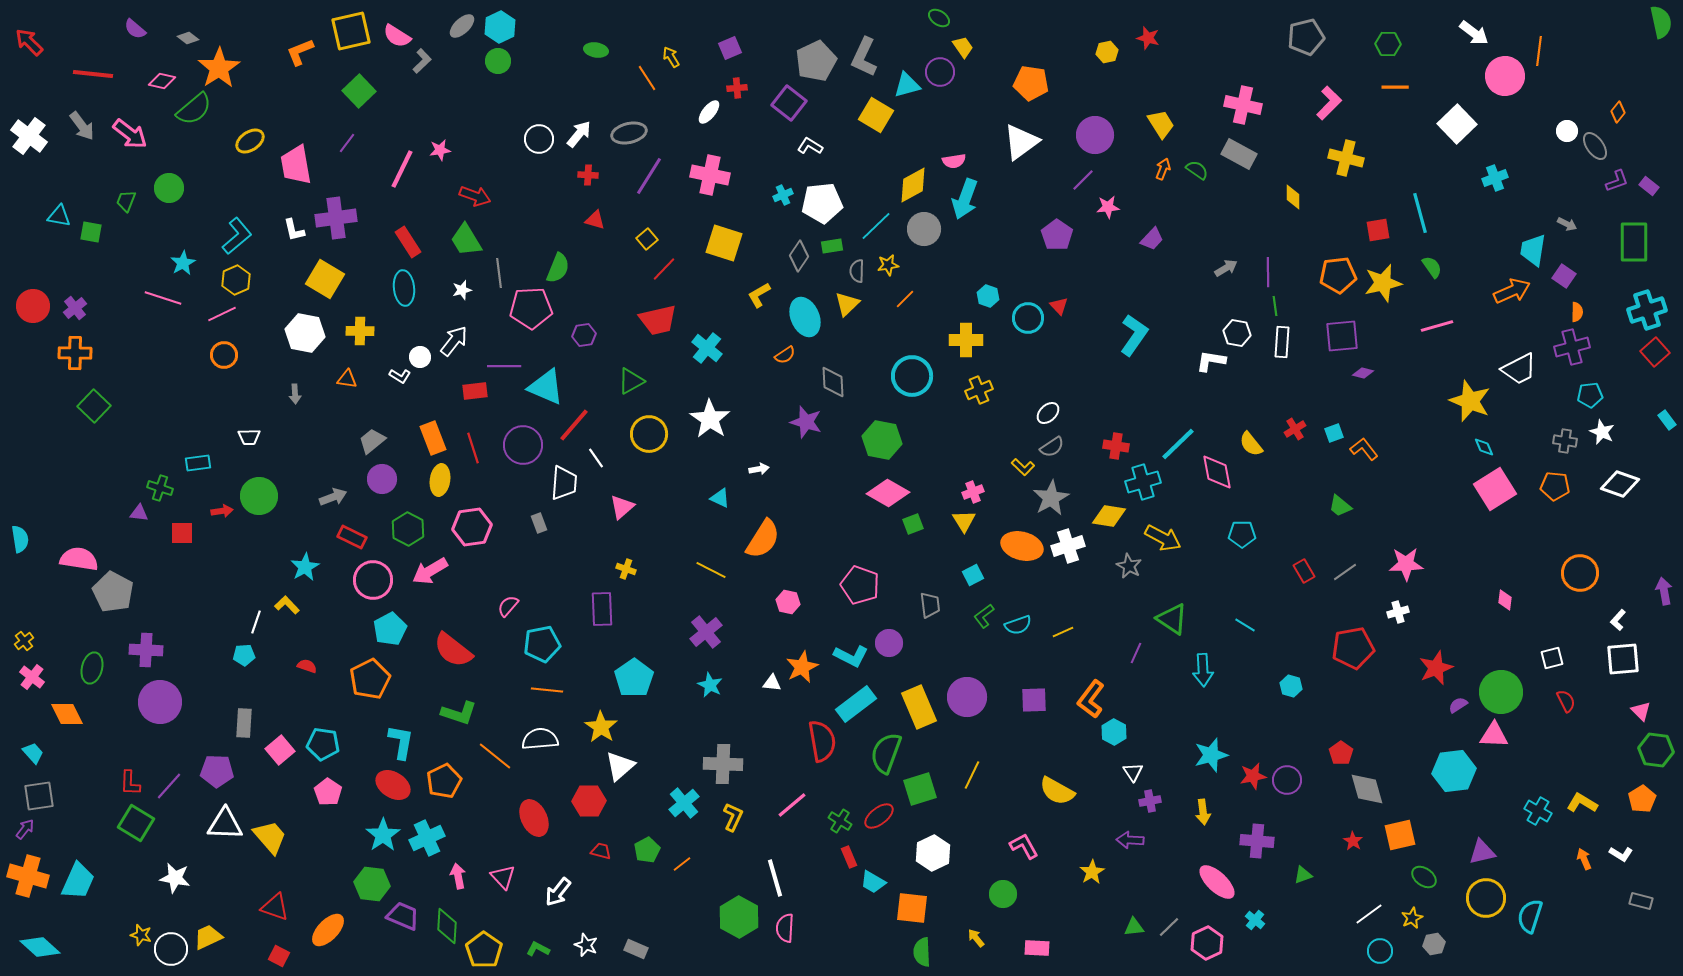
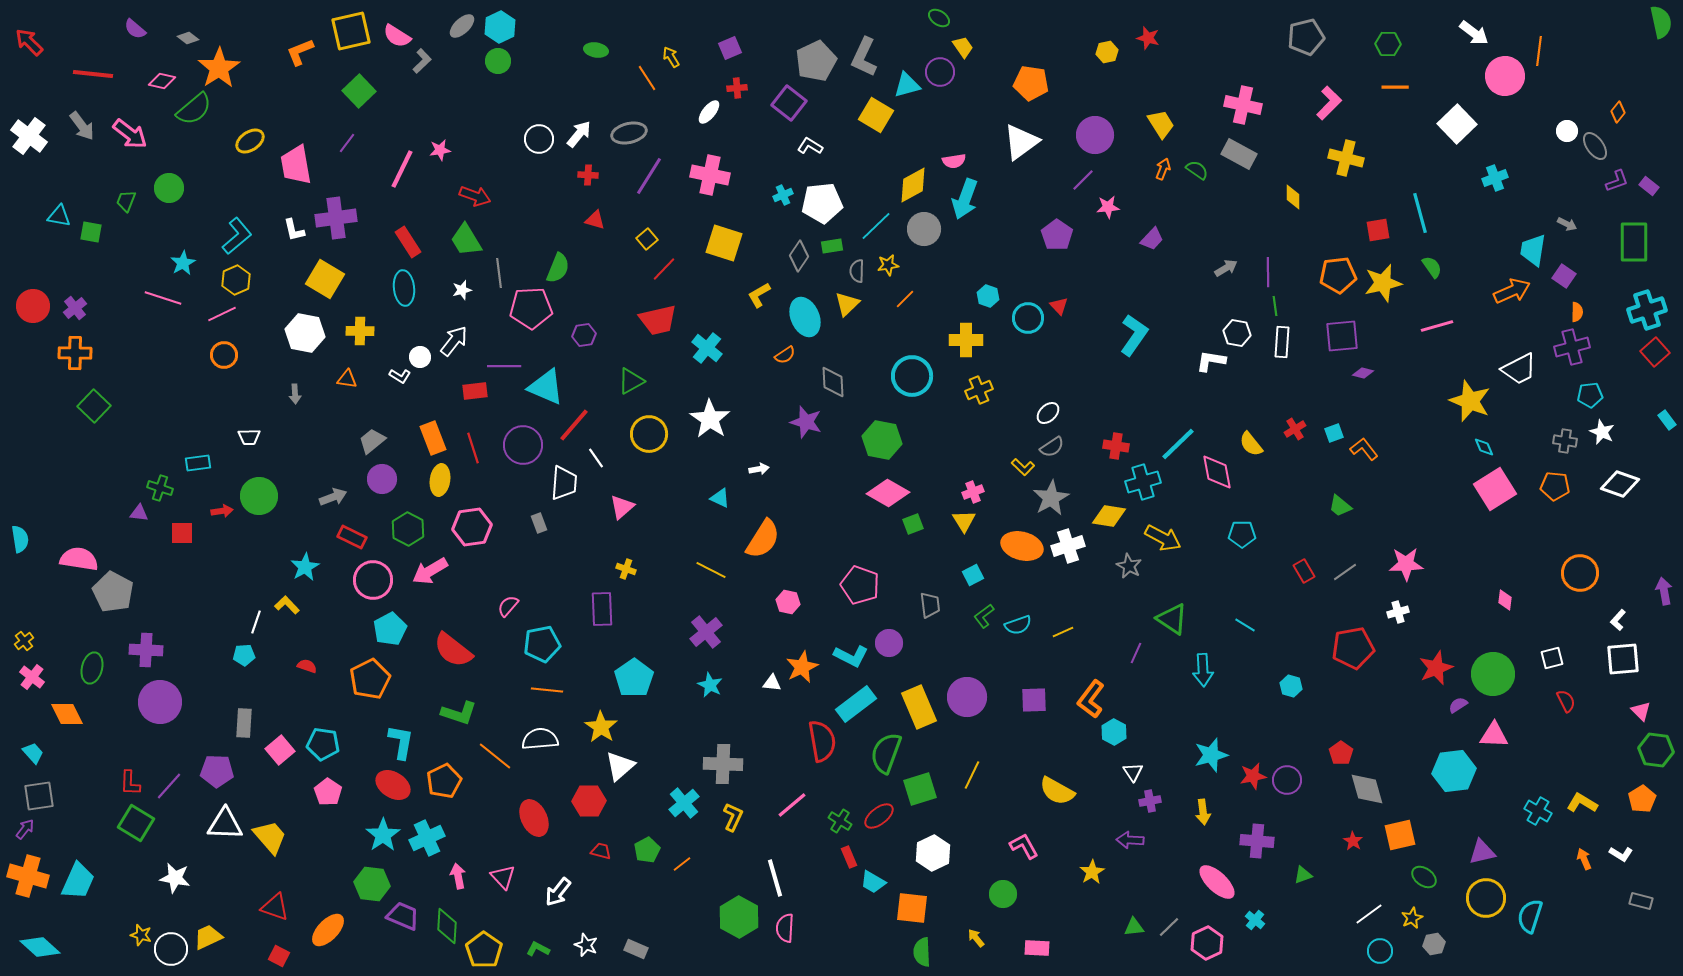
green circle at (1501, 692): moved 8 px left, 18 px up
